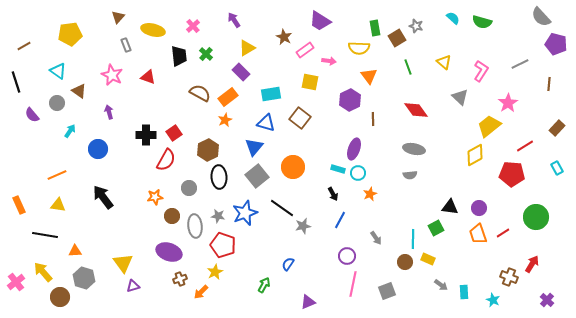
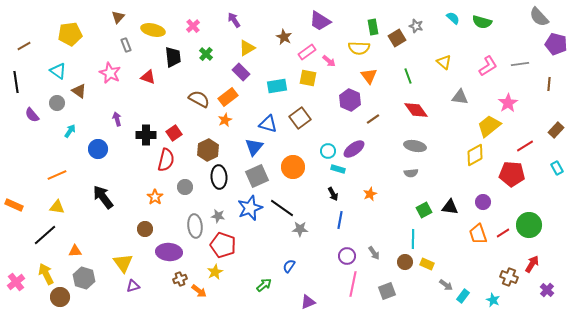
gray semicircle at (541, 17): moved 2 px left
green rectangle at (375, 28): moved 2 px left, 1 px up
pink rectangle at (305, 50): moved 2 px right, 2 px down
black trapezoid at (179, 56): moved 6 px left, 1 px down
pink arrow at (329, 61): rotated 32 degrees clockwise
gray line at (520, 64): rotated 18 degrees clockwise
green line at (408, 67): moved 9 px down
pink L-shape at (481, 71): moved 7 px right, 5 px up; rotated 25 degrees clockwise
pink star at (112, 75): moved 2 px left, 2 px up
black line at (16, 82): rotated 10 degrees clockwise
yellow square at (310, 82): moved 2 px left, 4 px up
brown semicircle at (200, 93): moved 1 px left, 6 px down
cyan rectangle at (271, 94): moved 6 px right, 8 px up
gray triangle at (460, 97): rotated 36 degrees counterclockwise
purple hexagon at (350, 100): rotated 10 degrees counterclockwise
purple arrow at (109, 112): moved 8 px right, 7 px down
brown square at (300, 118): rotated 15 degrees clockwise
brown line at (373, 119): rotated 56 degrees clockwise
blue triangle at (266, 123): moved 2 px right, 1 px down
brown rectangle at (557, 128): moved 1 px left, 2 px down
purple ellipse at (354, 149): rotated 35 degrees clockwise
gray ellipse at (414, 149): moved 1 px right, 3 px up
red semicircle at (166, 160): rotated 15 degrees counterclockwise
cyan circle at (358, 173): moved 30 px left, 22 px up
gray semicircle at (410, 175): moved 1 px right, 2 px up
gray square at (257, 176): rotated 15 degrees clockwise
gray circle at (189, 188): moved 4 px left, 1 px up
orange star at (155, 197): rotated 28 degrees counterclockwise
orange rectangle at (19, 205): moved 5 px left; rotated 42 degrees counterclockwise
yellow triangle at (58, 205): moved 1 px left, 2 px down
purple circle at (479, 208): moved 4 px right, 6 px up
blue star at (245, 213): moved 5 px right, 5 px up
brown circle at (172, 216): moved 27 px left, 13 px down
green circle at (536, 217): moved 7 px left, 8 px down
blue line at (340, 220): rotated 18 degrees counterclockwise
gray star at (303, 226): moved 3 px left, 3 px down; rotated 14 degrees clockwise
green square at (436, 228): moved 12 px left, 18 px up
black line at (45, 235): rotated 50 degrees counterclockwise
gray arrow at (376, 238): moved 2 px left, 15 px down
purple ellipse at (169, 252): rotated 15 degrees counterclockwise
yellow rectangle at (428, 259): moved 1 px left, 5 px down
blue semicircle at (288, 264): moved 1 px right, 2 px down
yellow arrow at (43, 272): moved 3 px right, 2 px down; rotated 15 degrees clockwise
green arrow at (264, 285): rotated 21 degrees clockwise
gray arrow at (441, 285): moved 5 px right
orange arrow at (201, 292): moved 2 px left, 1 px up; rotated 98 degrees counterclockwise
cyan rectangle at (464, 292): moved 1 px left, 4 px down; rotated 40 degrees clockwise
purple cross at (547, 300): moved 10 px up
